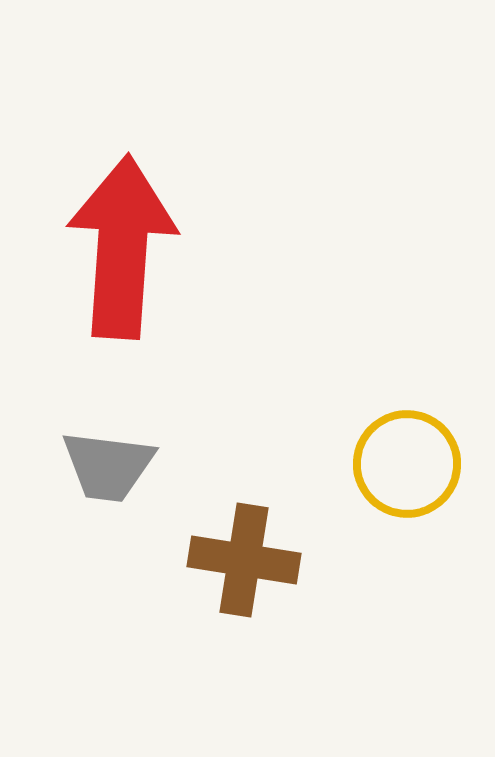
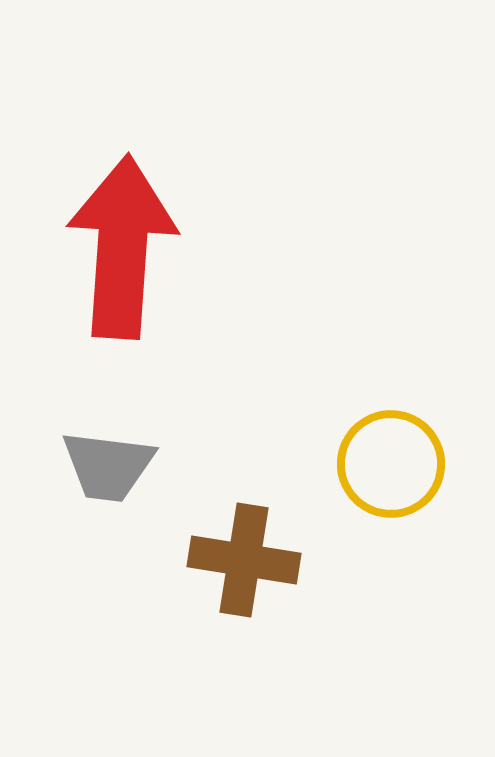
yellow circle: moved 16 px left
